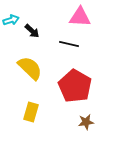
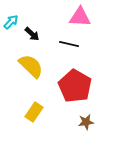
cyan arrow: moved 2 px down; rotated 28 degrees counterclockwise
black arrow: moved 3 px down
yellow semicircle: moved 1 px right, 2 px up
yellow rectangle: moved 3 px right; rotated 18 degrees clockwise
